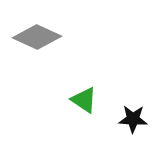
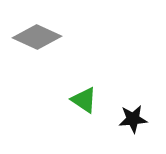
black star: rotated 8 degrees counterclockwise
